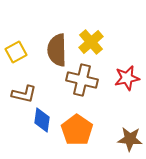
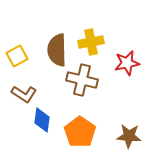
yellow cross: rotated 30 degrees clockwise
yellow square: moved 1 px right, 4 px down
red star: moved 15 px up
brown L-shape: rotated 20 degrees clockwise
orange pentagon: moved 3 px right, 2 px down
brown star: moved 1 px left, 3 px up
